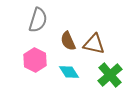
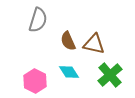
pink hexagon: moved 21 px down
